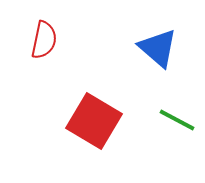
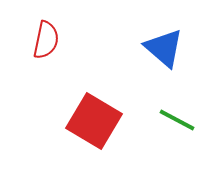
red semicircle: moved 2 px right
blue triangle: moved 6 px right
